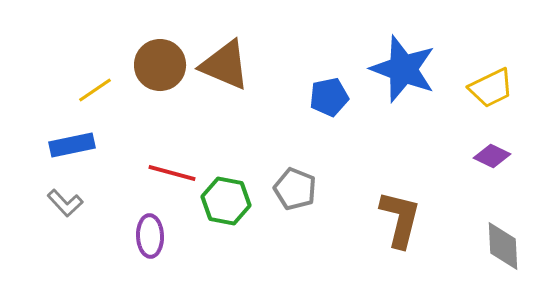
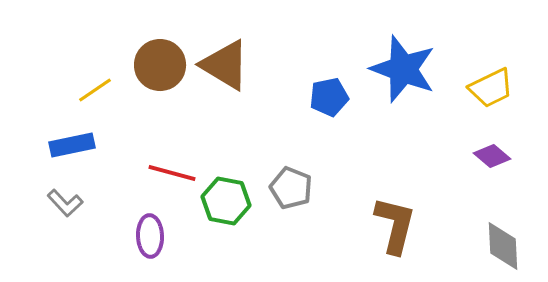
brown triangle: rotated 8 degrees clockwise
purple diamond: rotated 15 degrees clockwise
gray pentagon: moved 4 px left, 1 px up
brown L-shape: moved 5 px left, 6 px down
